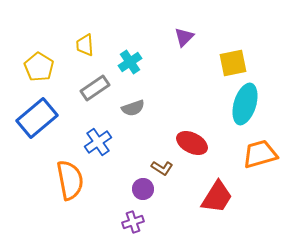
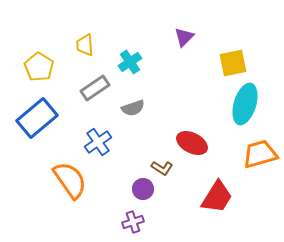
orange semicircle: rotated 24 degrees counterclockwise
